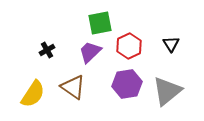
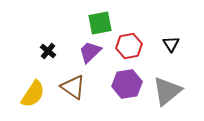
red hexagon: rotated 15 degrees clockwise
black cross: moved 1 px right, 1 px down; rotated 21 degrees counterclockwise
